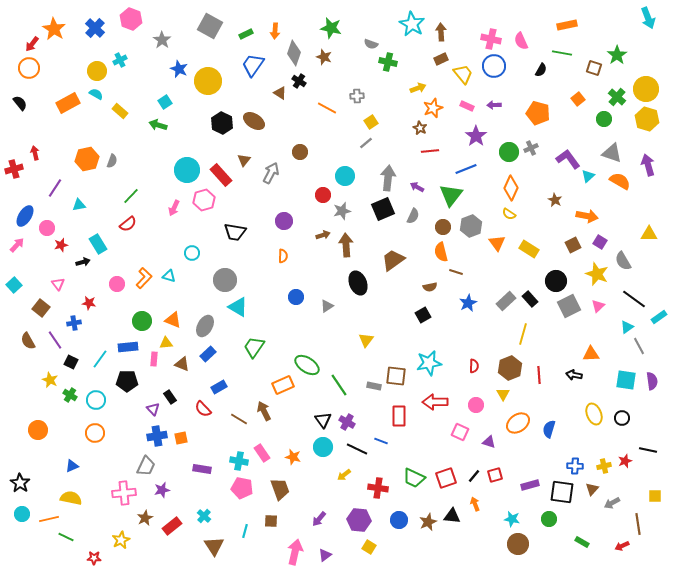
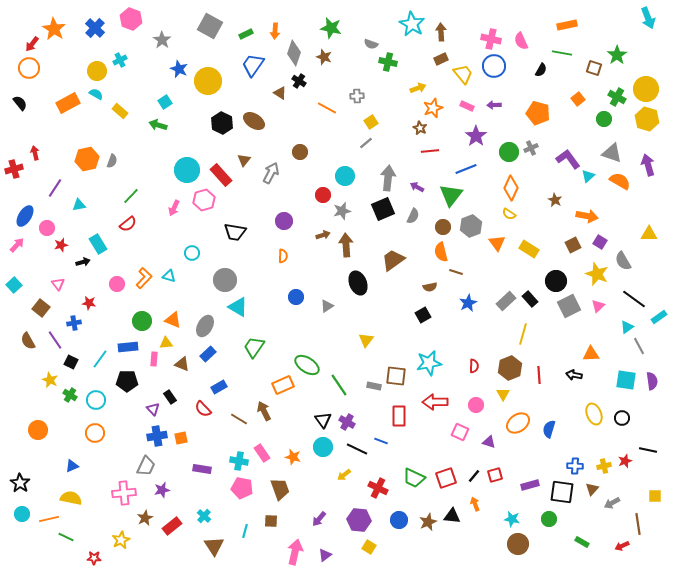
green cross at (617, 97): rotated 12 degrees counterclockwise
red cross at (378, 488): rotated 18 degrees clockwise
